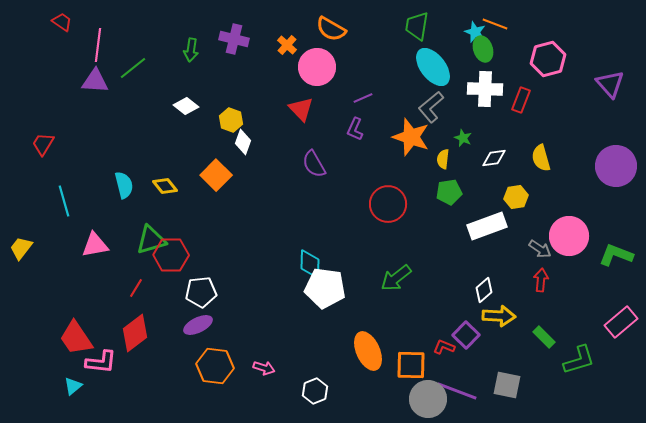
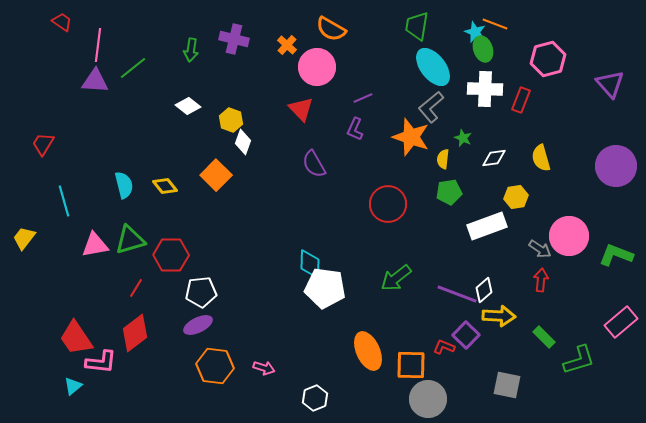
white diamond at (186, 106): moved 2 px right
green triangle at (151, 240): moved 21 px left
yellow trapezoid at (21, 248): moved 3 px right, 10 px up
white hexagon at (315, 391): moved 7 px down
purple line at (457, 391): moved 97 px up
